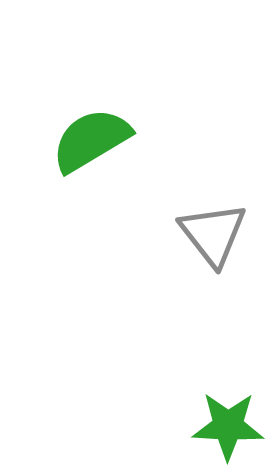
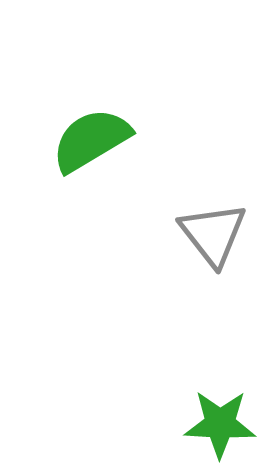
green star: moved 8 px left, 2 px up
